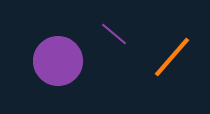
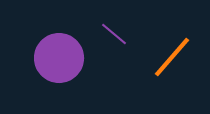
purple circle: moved 1 px right, 3 px up
